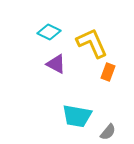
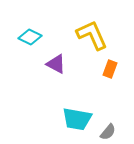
cyan diamond: moved 19 px left, 5 px down
yellow L-shape: moved 8 px up
orange rectangle: moved 2 px right, 3 px up
cyan trapezoid: moved 3 px down
